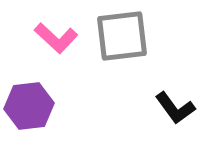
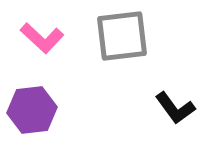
pink L-shape: moved 14 px left
purple hexagon: moved 3 px right, 4 px down
